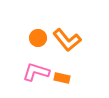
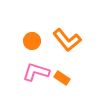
orange circle: moved 6 px left, 3 px down
orange rectangle: rotated 21 degrees clockwise
